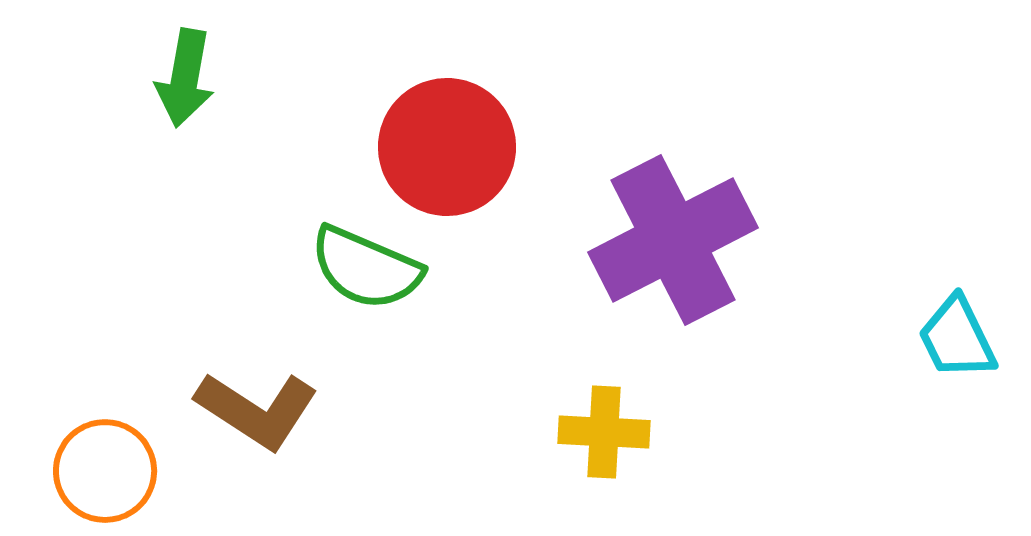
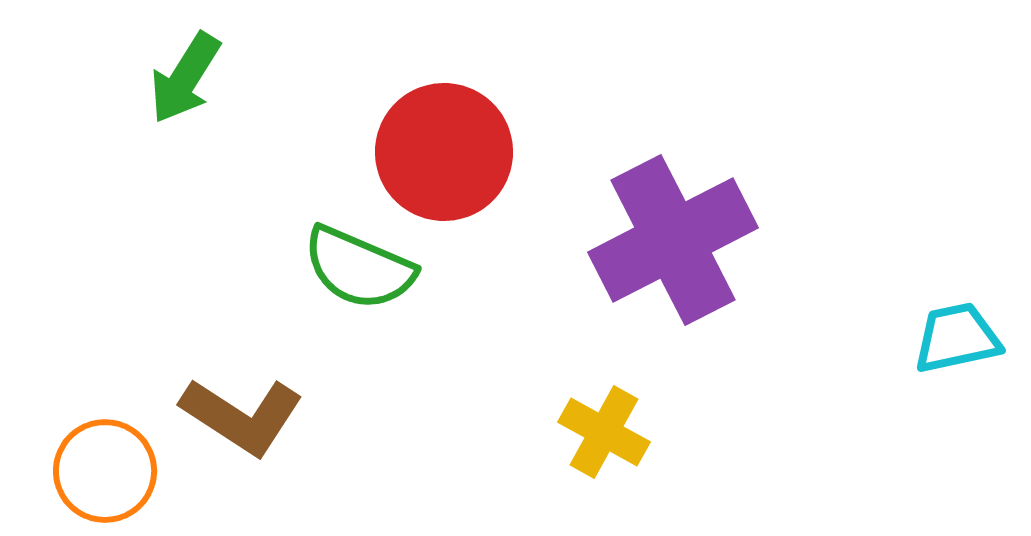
green arrow: rotated 22 degrees clockwise
red circle: moved 3 px left, 5 px down
green semicircle: moved 7 px left
cyan trapezoid: rotated 104 degrees clockwise
brown L-shape: moved 15 px left, 6 px down
yellow cross: rotated 26 degrees clockwise
